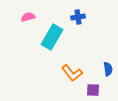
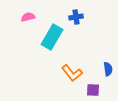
blue cross: moved 2 px left
